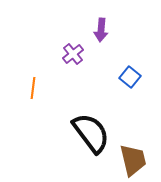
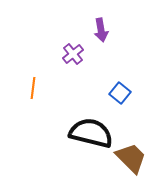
purple arrow: rotated 15 degrees counterclockwise
blue square: moved 10 px left, 16 px down
black semicircle: rotated 39 degrees counterclockwise
brown trapezoid: moved 2 px left, 2 px up; rotated 32 degrees counterclockwise
